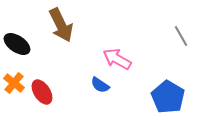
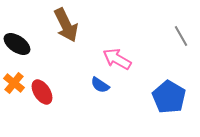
brown arrow: moved 5 px right
blue pentagon: moved 1 px right
